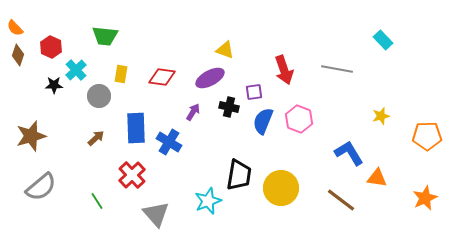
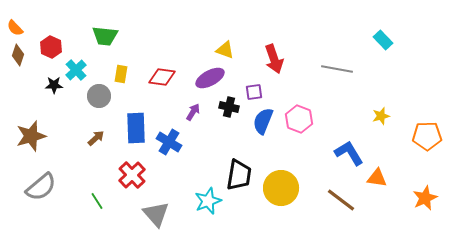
red arrow: moved 10 px left, 11 px up
